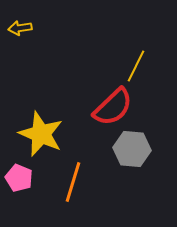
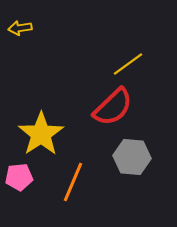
yellow line: moved 8 px left, 2 px up; rotated 28 degrees clockwise
yellow star: rotated 15 degrees clockwise
gray hexagon: moved 8 px down
pink pentagon: moved 1 px up; rotated 28 degrees counterclockwise
orange line: rotated 6 degrees clockwise
